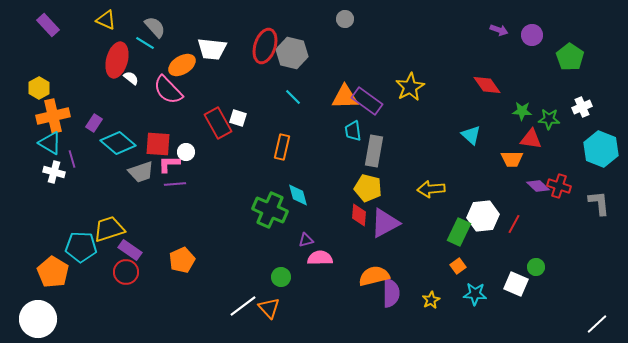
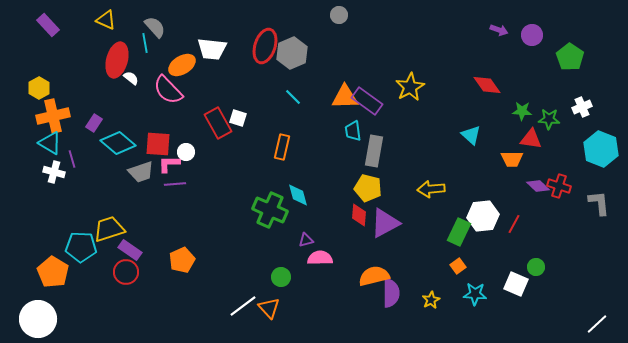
gray circle at (345, 19): moved 6 px left, 4 px up
cyan line at (145, 43): rotated 48 degrees clockwise
gray hexagon at (292, 53): rotated 24 degrees clockwise
